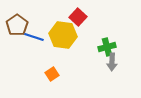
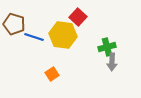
brown pentagon: moved 3 px left, 1 px up; rotated 20 degrees counterclockwise
